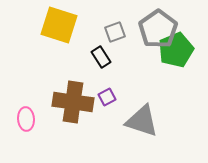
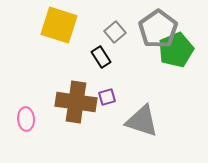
gray square: rotated 20 degrees counterclockwise
purple square: rotated 12 degrees clockwise
brown cross: moved 3 px right
